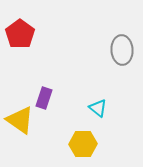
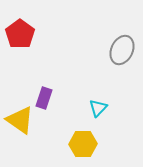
gray ellipse: rotated 28 degrees clockwise
cyan triangle: rotated 36 degrees clockwise
